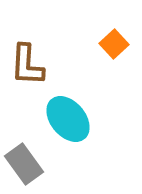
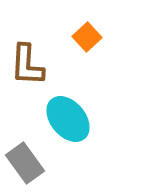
orange square: moved 27 px left, 7 px up
gray rectangle: moved 1 px right, 1 px up
